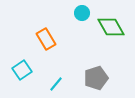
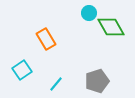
cyan circle: moved 7 px right
gray pentagon: moved 1 px right, 3 px down
